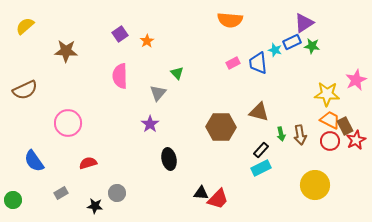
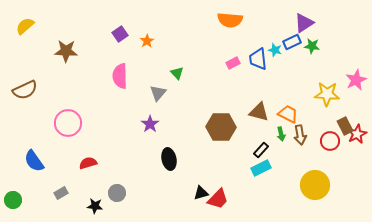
blue trapezoid: moved 4 px up
orange trapezoid: moved 42 px left, 6 px up
red star: moved 1 px right, 6 px up
black triangle: rotated 21 degrees counterclockwise
